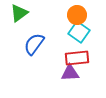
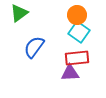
blue semicircle: moved 3 px down
